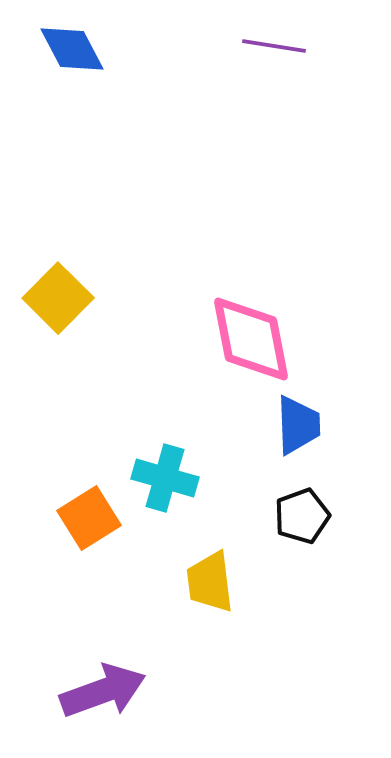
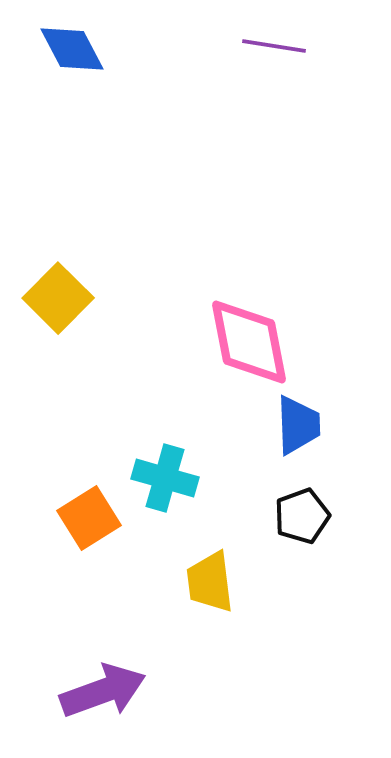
pink diamond: moved 2 px left, 3 px down
